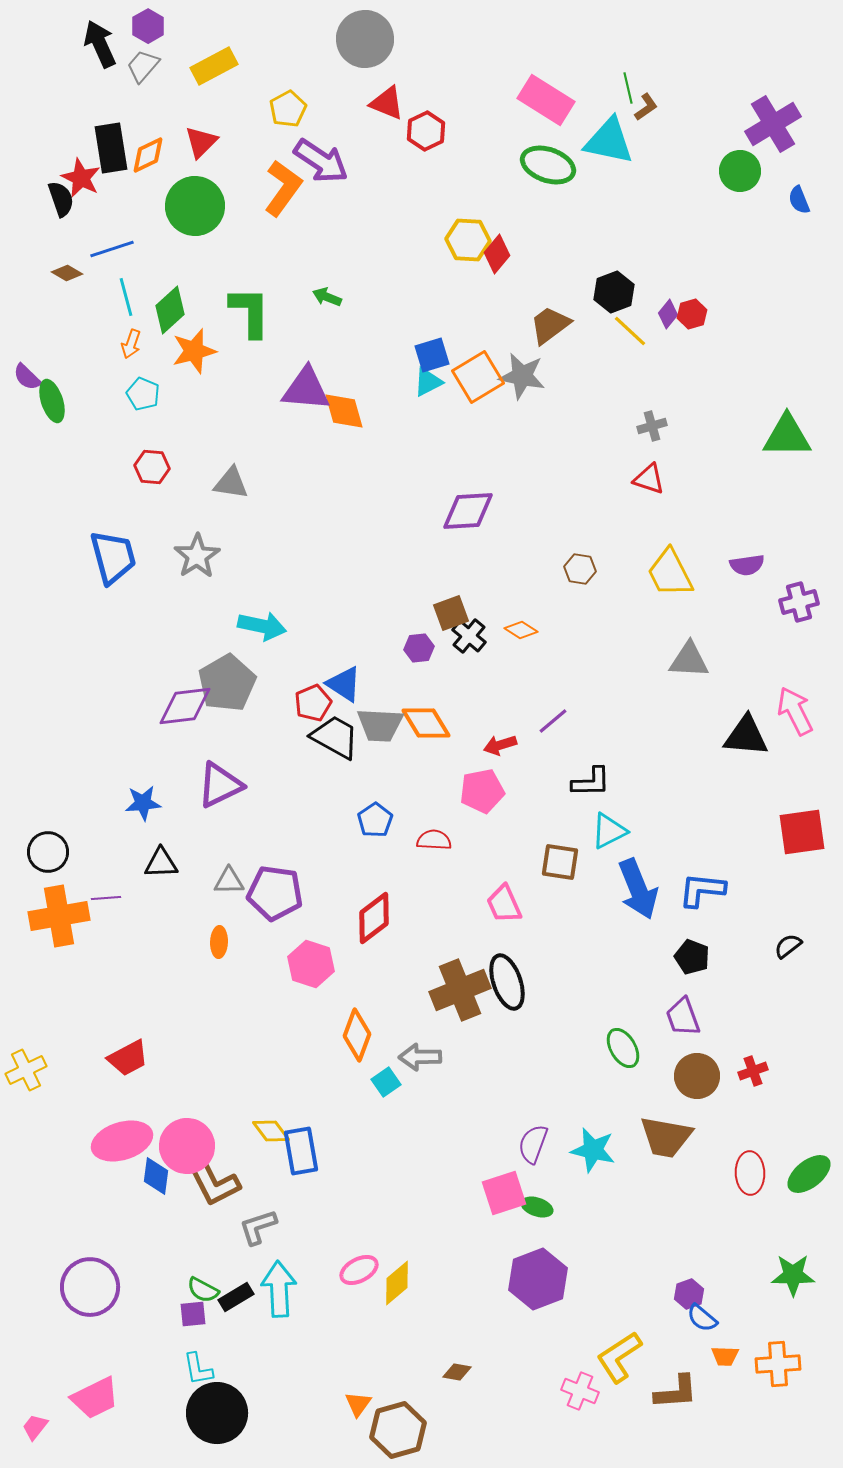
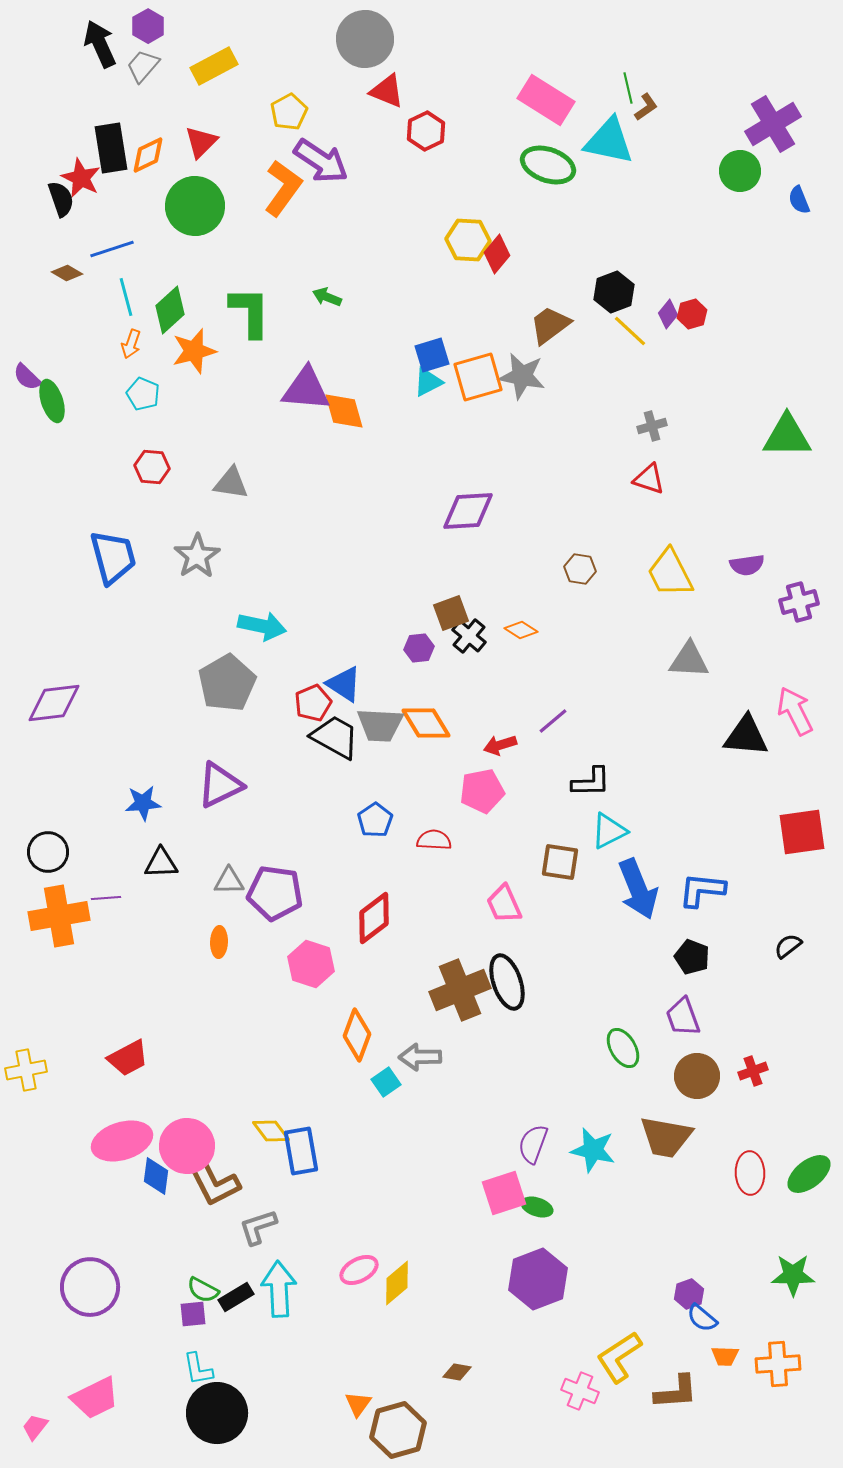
red triangle at (387, 103): moved 12 px up
yellow pentagon at (288, 109): moved 1 px right, 3 px down
orange square at (478, 377): rotated 15 degrees clockwise
purple diamond at (185, 706): moved 131 px left, 3 px up
yellow cross at (26, 1070): rotated 15 degrees clockwise
